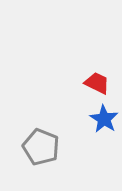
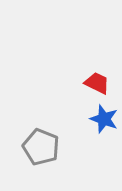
blue star: rotated 12 degrees counterclockwise
